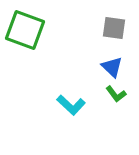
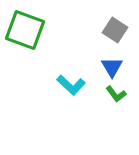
gray square: moved 1 px right, 2 px down; rotated 25 degrees clockwise
blue triangle: rotated 15 degrees clockwise
cyan L-shape: moved 20 px up
